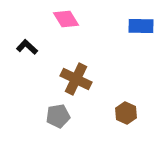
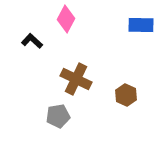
pink diamond: rotated 60 degrees clockwise
blue rectangle: moved 1 px up
black L-shape: moved 5 px right, 6 px up
brown hexagon: moved 18 px up
